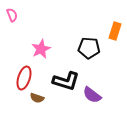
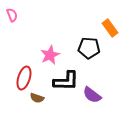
orange rectangle: moved 5 px left, 3 px up; rotated 54 degrees counterclockwise
pink star: moved 9 px right, 6 px down
black L-shape: rotated 16 degrees counterclockwise
